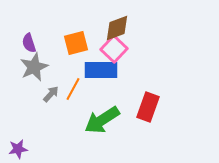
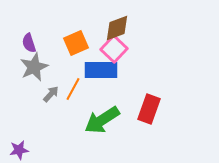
orange square: rotated 10 degrees counterclockwise
red rectangle: moved 1 px right, 2 px down
purple star: moved 1 px right, 1 px down
